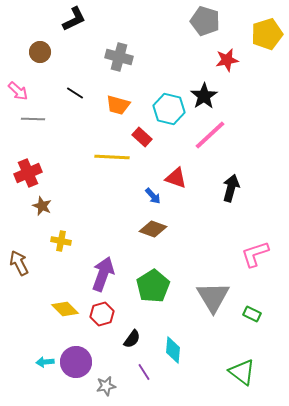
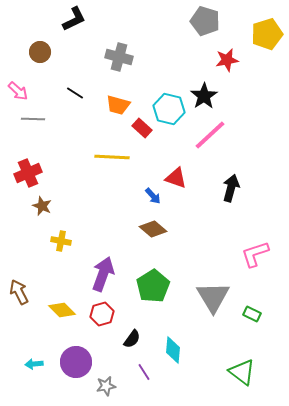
red rectangle: moved 9 px up
brown diamond: rotated 20 degrees clockwise
brown arrow: moved 29 px down
yellow diamond: moved 3 px left, 1 px down
cyan arrow: moved 11 px left, 2 px down
